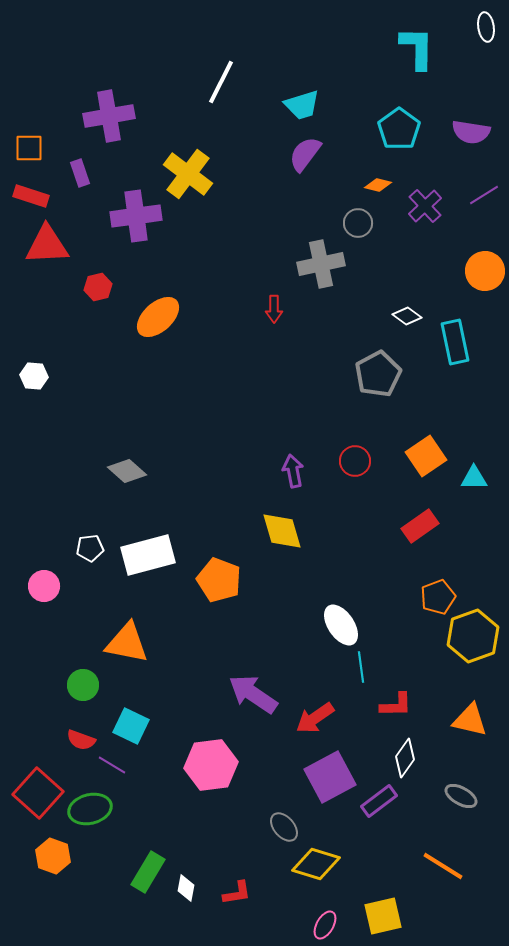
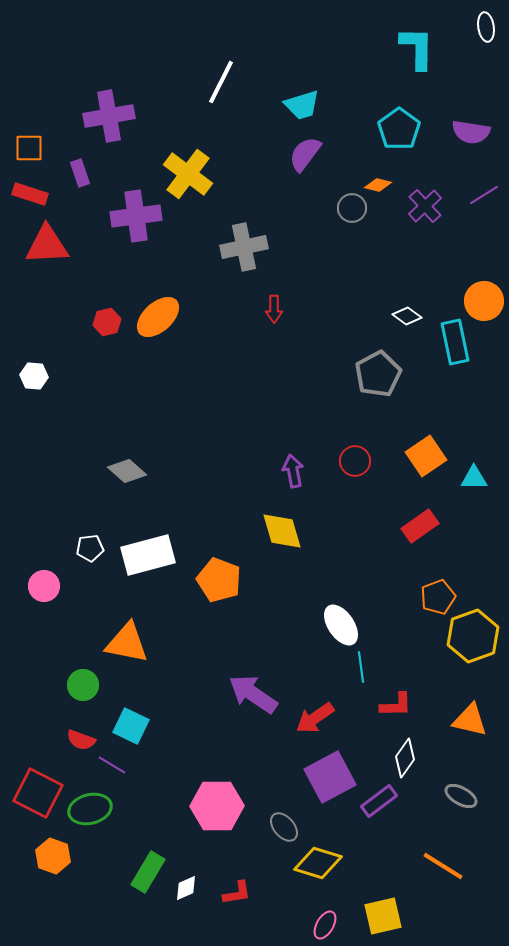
red rectangle at (31, 196): moved 1 px left, 2 px up
gray circle at (358, 223): moved 6 px left, 15 px up
gray cross at (321, 264): moved 77 px left, 17 px up
orange circle at (485, 271): moved 1 px left, 30 px down
red hexagon at (98, 287): moved 9 px right, 35 px down
pink hexagon at (211, 765): moved 6 px right, 41 px down; rotated 6 degrees clockwise
red square at (38, 793): rotated 15 degrees counterclockwise
yellow diamond at (316, 864): moved 2 px right, 1 px up
white diamond at (186, 888): rotated 56 degrees clockwise
